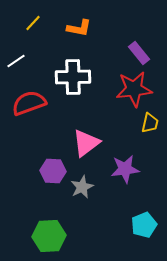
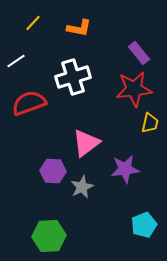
white cross: rotated 16 degrees counterclockwise
